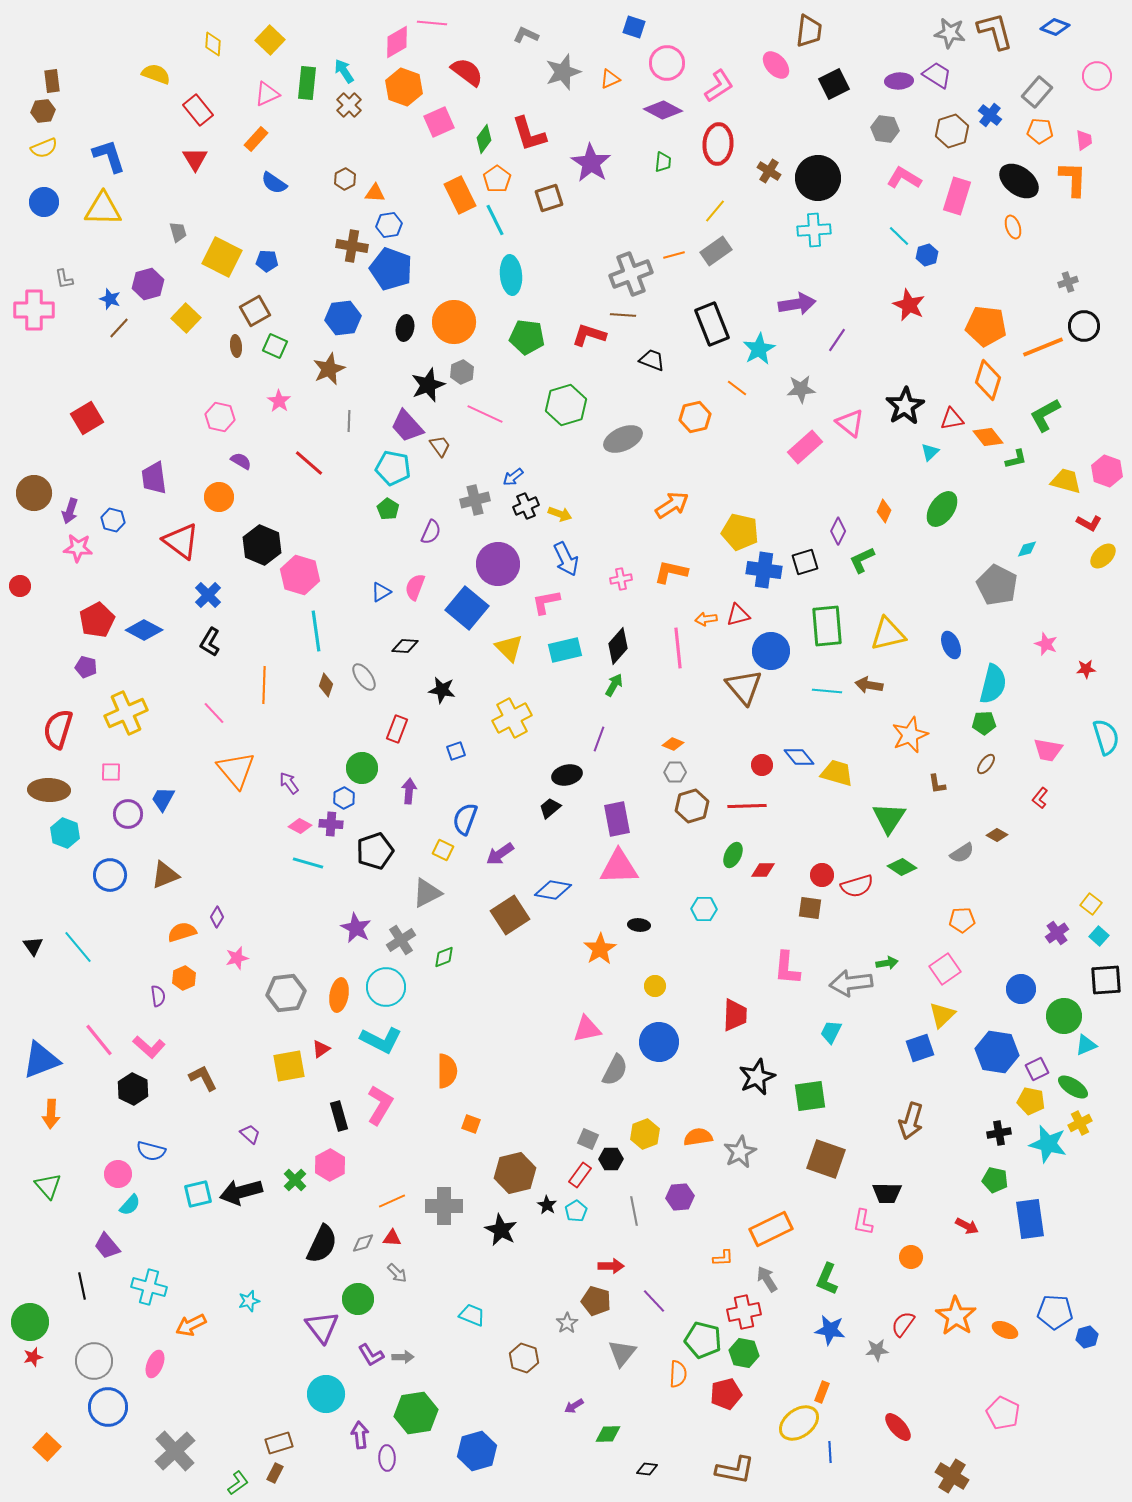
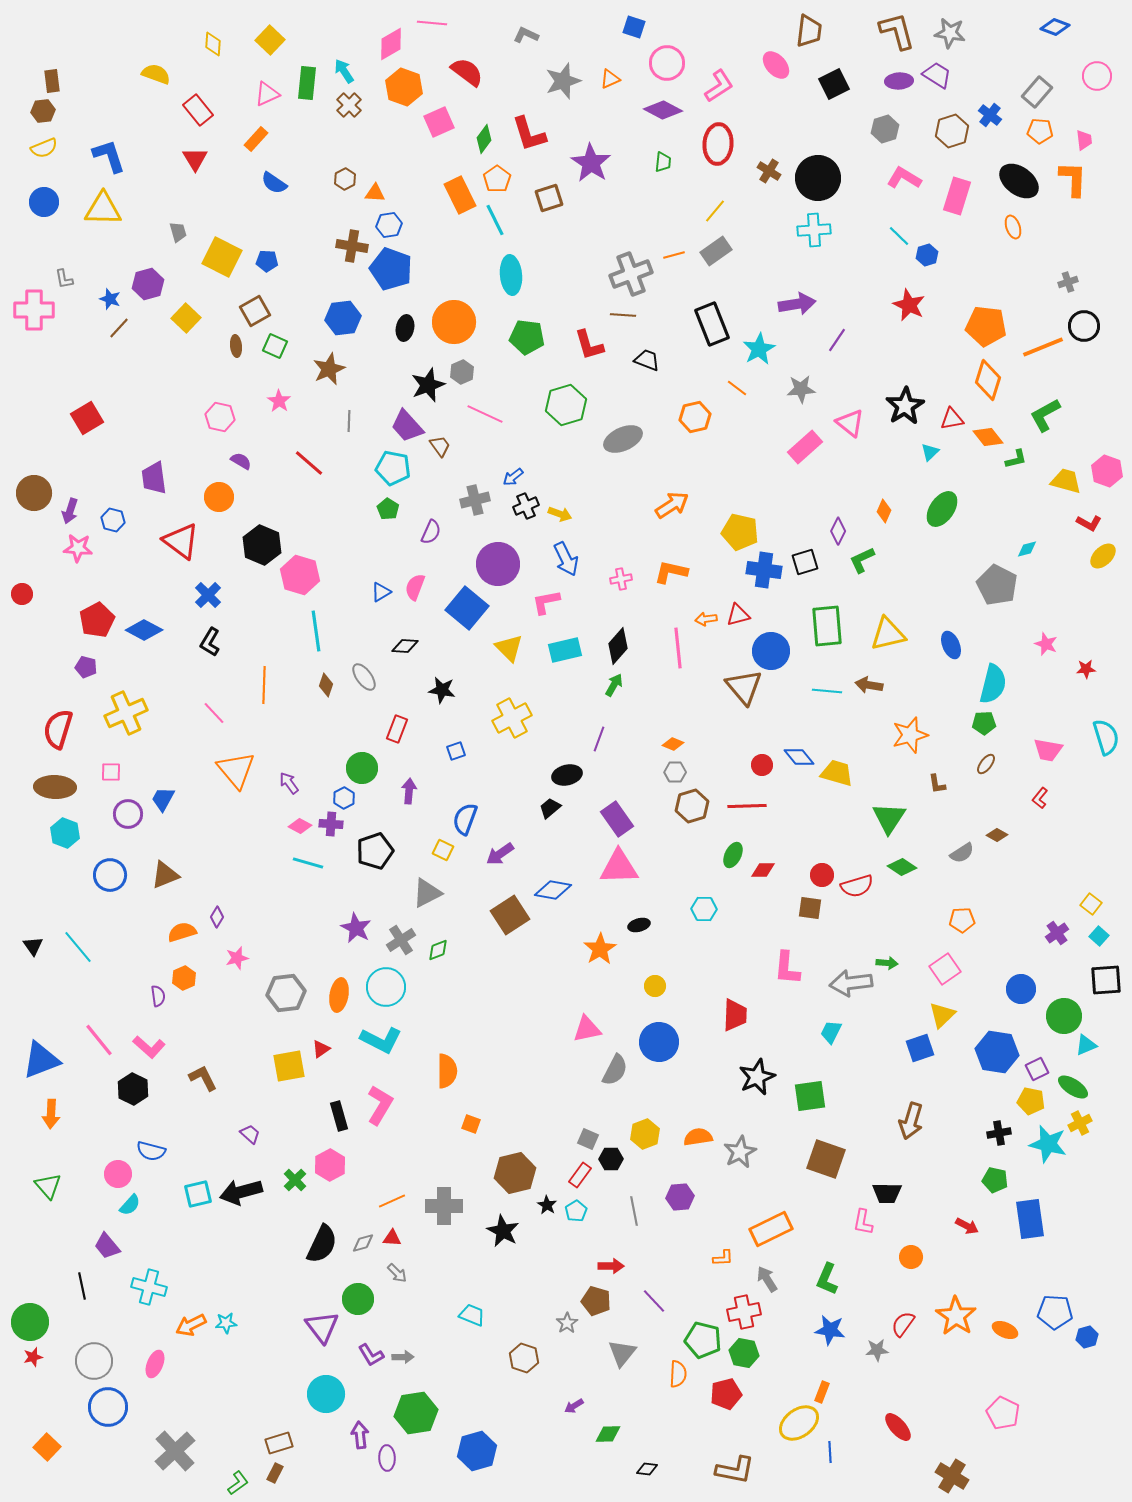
brown L-shape at (995, 31): moved 98 px left
pink diamond at (397, 42): moved 6 px left, 2 px down
gray star at (563, 72): moved 9 px down
gray hexagon at (885, 129): rotated 24 degrees counterclockwise
red L-shape at (589, 335): moved 10 px down; rotated 124 degrees counterclockwise
black trapezoid at (652, 360): moved 5 px left
red circle at (20, 586): moved 2 px right, 8 px down
orange star at (910, 735): rotated 6 degrees clockwise
brown ellipse at (49, 790): moved 6 px right, 3 px up
purple rectangle at (617, 819): rotated 24 degrees counterclockwise
black ellipse at (639, 925): rotated 20 degrees counterclockwise
green diamond at (444, 957): moved 6 px left, 7 px up
green arrow at (887, 963): rotated 15 degrees clockwise
black star at (501, 1230): moved 2 px right, 1 px down
cyan star at (249, 1301): moved 23 px left, 22 px down; rotated 10 degrees clockwise
